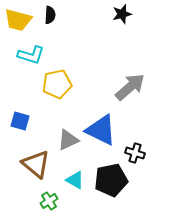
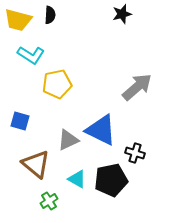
cyan L-shape: rotated 16 degrees clockwise
gray arrow: moved 7 px right
cyan triangle: moved 2 px right, 1 px up
